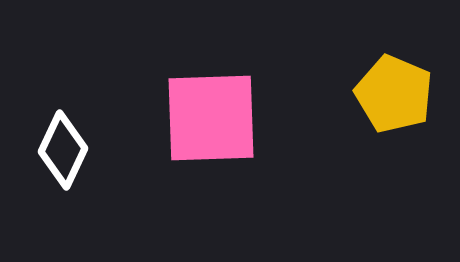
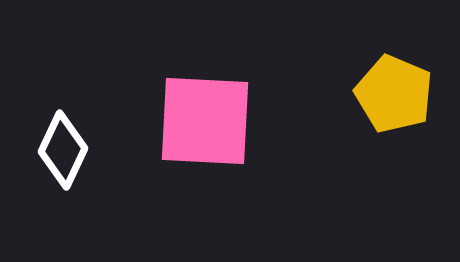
pink square: moved 6 px left, 3 px down; rotated 5 degrees clockwise
